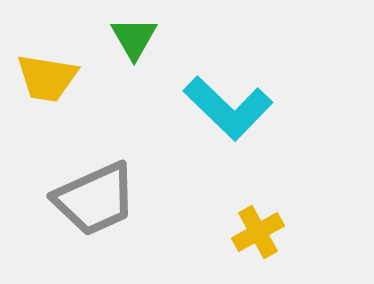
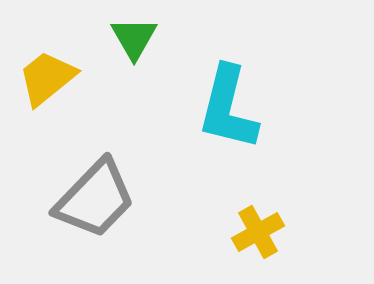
yellow trapezoid: rotated 132 degrees clockwise
cyan L-shape: rotated 60 degrees clockwise
gray trapezoid: rotated 22 degrees counterclockwise
